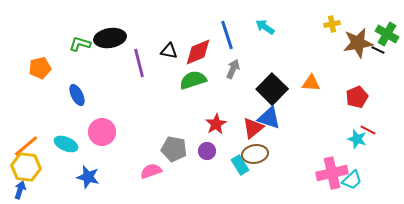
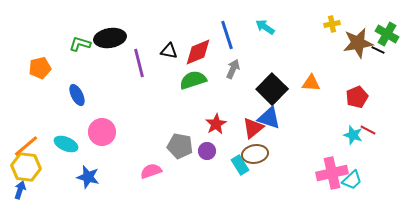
cyan star: moved 4 px left, 4 px up
gray pentagon: moved 6 px right, 3 px up
